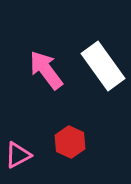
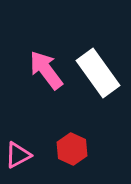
white rectangle: moved 5 px left, 7 px down
red hexagon: moved 2 px right, 7 px down
